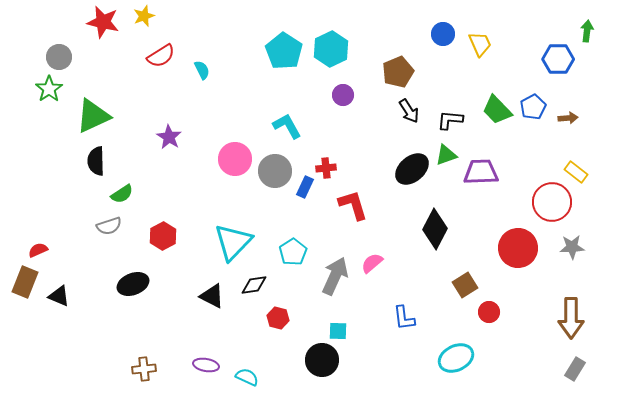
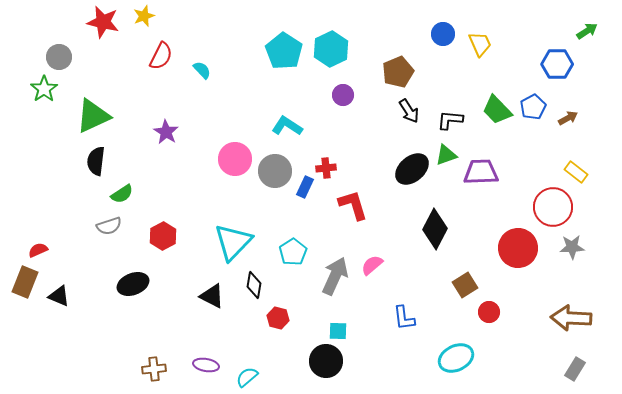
green arrow at (587, 31): rotated 50 degrees clockwise
red semicircle at (161, 56): rotated 32 degrees counterclockwise
blue hexagon at (558, 59): moved 1 px left, 5 px down
cyan semicircle at (202, 70): rotated 18 degrees counterclockwise
green star at (49, 89): moved 5 px left
brown arrow at (568, 118): rotated 24 degrees counterclockwise
cyan L-shape at (287, 126): rotated 28 degrees counterclockwise
purple star at (169, 137): moved 3 px left, 5 px up
black semicircle at (96, 161): rotated 8 degrees clockwise
red circle at (552, 202): moved 1 px right, 5 px down
pink semicircle at (372, 263): moved 2 px down
black diamond at (254, 285): rotated 72 degrees counterclockwise
brown arrow at (571, 318): rotated 93 degrees clockwise
black circle at (322, 360): moved 4 px right, 1 px down
brown cross at (144, 369): moved 10 px right
cyan semicircle at (247, 377): rotated 65 degrees counterclockwise
